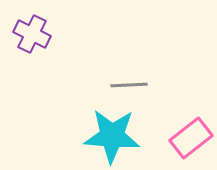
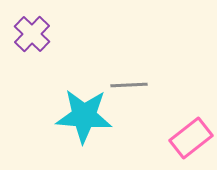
purple cross: rotated 18 degrees clockwise
cyan star: moved 28 px left, 20 px up
